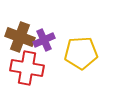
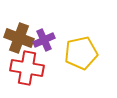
brown cross: moved 1 px left, 1 px down
yellow pentagon: rotated 8 degrees counterclockwise
